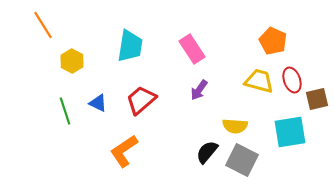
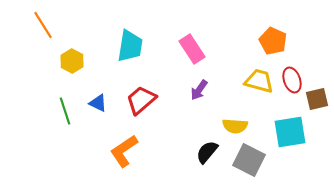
gray square: moved 7 px right
